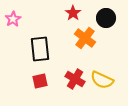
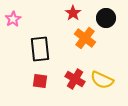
red square: rotated 21 degrees clockwise
